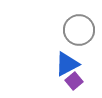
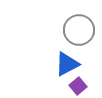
purple square: moved 4 px right, 5 px down
